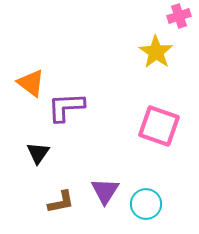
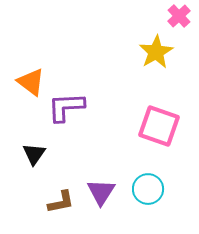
pink cross: rotated 25 degrees counterclockwise
yellow star: rotated 8 degrees clockwise
orange triangle: moved 1 px up
black triangle: moved 4 px left, 1 px down
purple triangle: moved 4 px left, 1 px down
cyan circle: moved 2 px right, 15 px up
